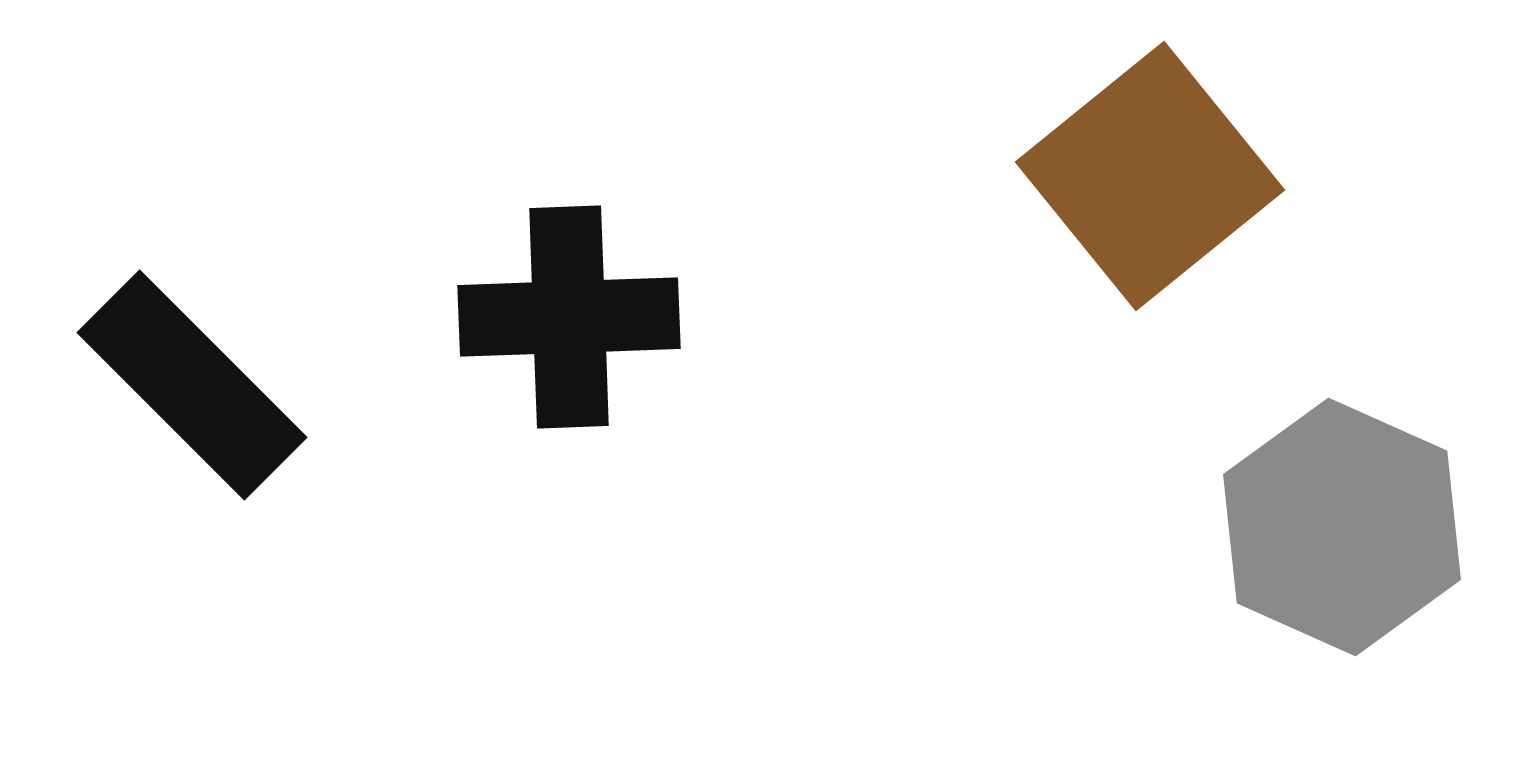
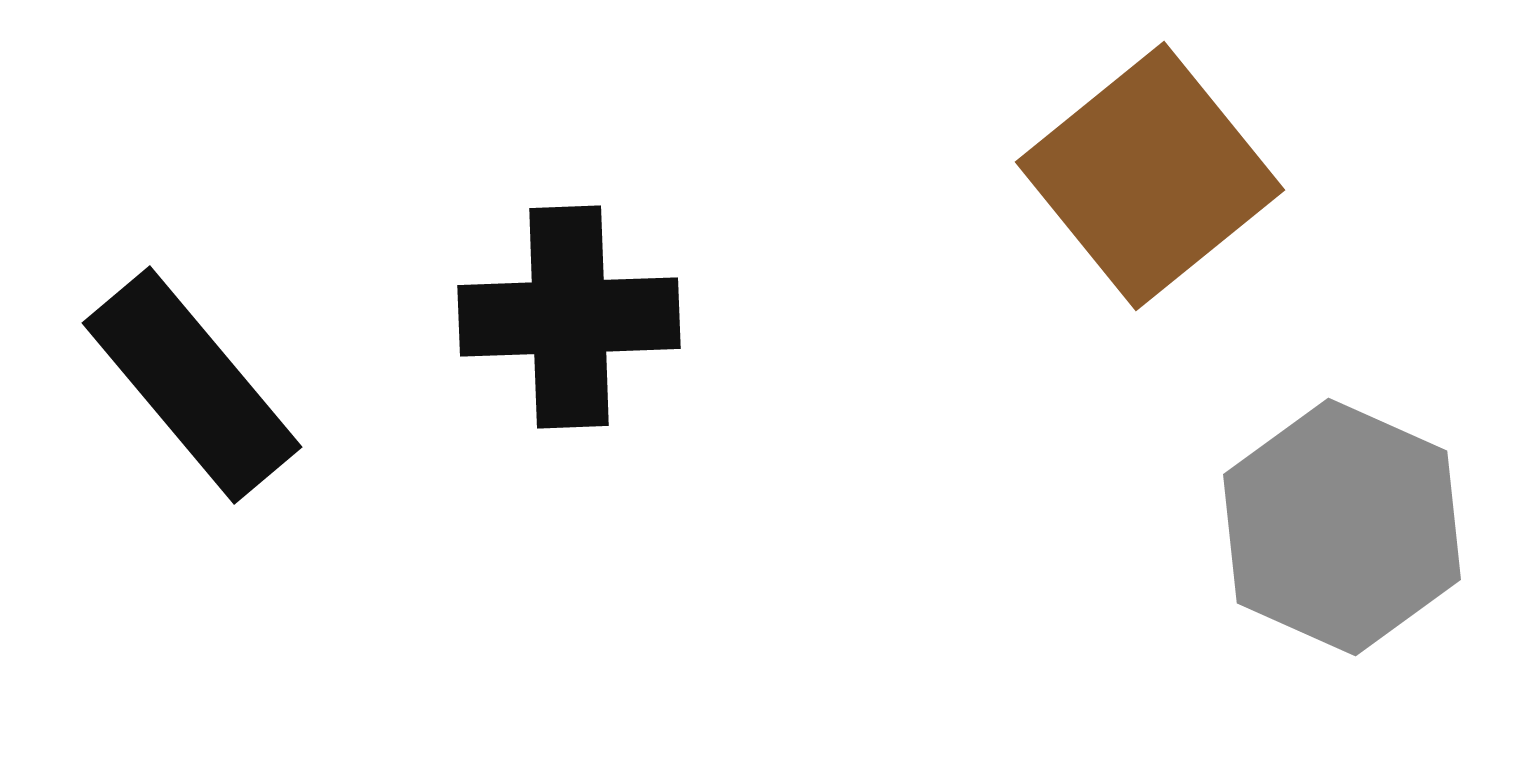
black rectangle: rotated 5 degrees clockwise
